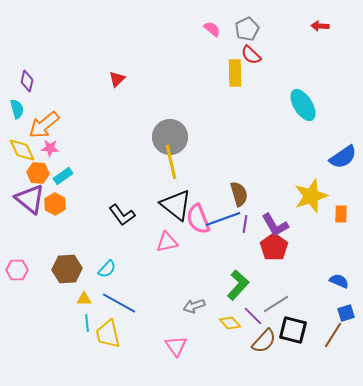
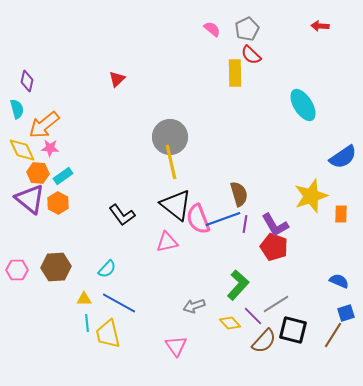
orange hexagon at (55, 204): moved 3 px right, 1 px up
red pentagon at (274, 247): rotated 16 degrees counterclockwise
brown hexagon at (67, 269): moved 11 px left, 2 px up
